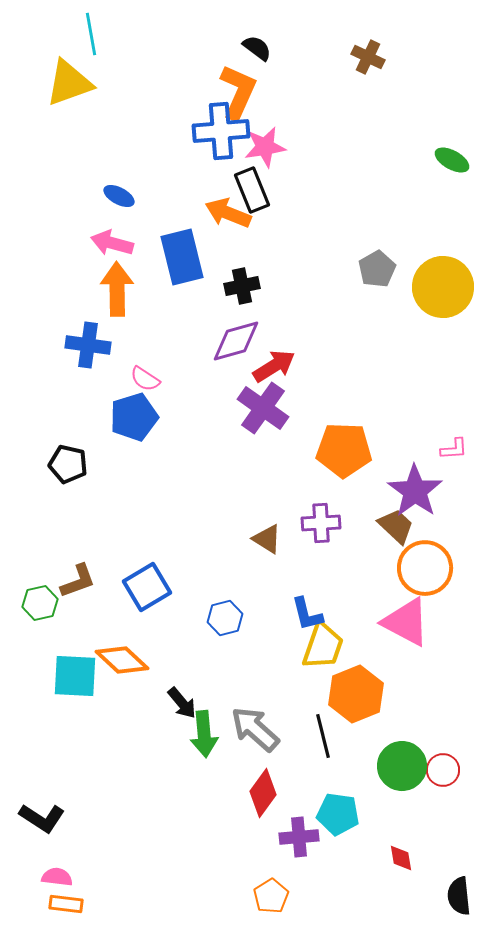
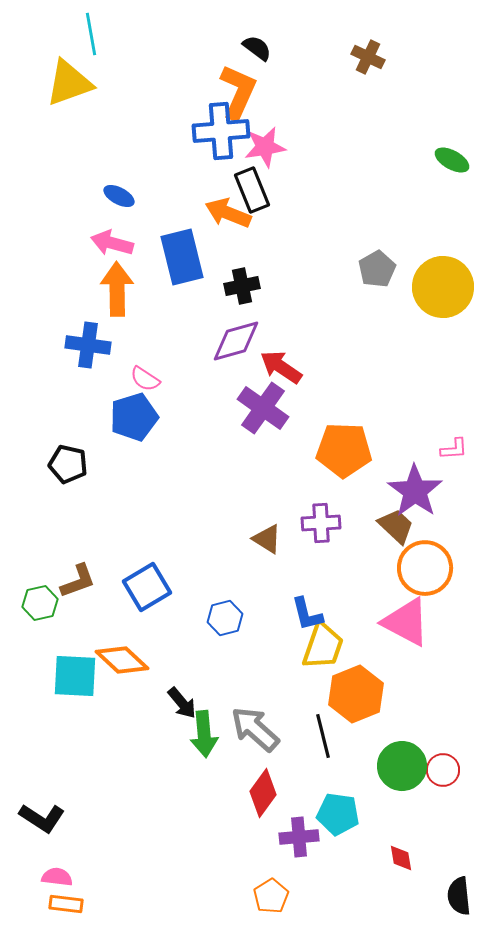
red arrow at (274, 366): moved 7 px right, 1 px down; rotated 114 degrees counterclockwise
